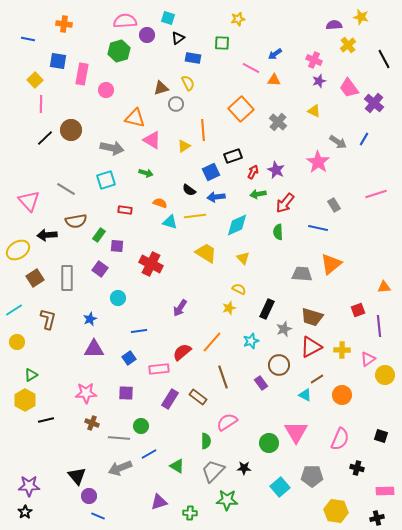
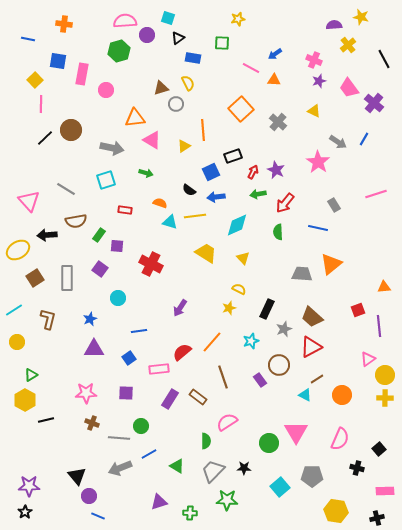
orange triangle at (135, 118): rotated 20 degrees counterclockwise
brown trapezoid at (312, 317): rotated 25 degrees clockwise
yellow cross at (342, 350): moved 43 px right, 48 px down
purple rectangle at (261, 383): moved 1 px left, 3 px up
black square at (381, 436): moved 2 px left, 13 px down; rotated 32 degrees clockwise
